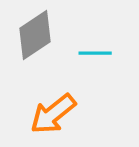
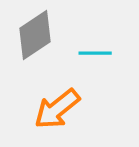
orange arrow: moved 4 px right, 5 px up
